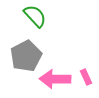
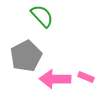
green semicircle: moved 7 px right
pink rectangle: rotated 42 degrees counterclockwise
